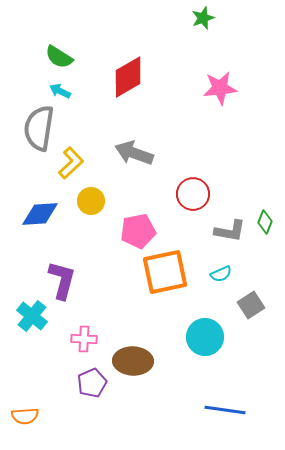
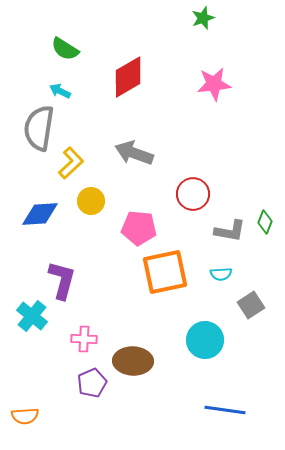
green semicircle: moved 6 px right, 8 px up
pink star: moved 6 px left, 4 px up
pink pentagon: moved 1 px right, 3 px up; rotated 16 degrees clockwise
cyan semicircle: rotated 20 degrees clockwise
cyan circle: moved 3 px down
